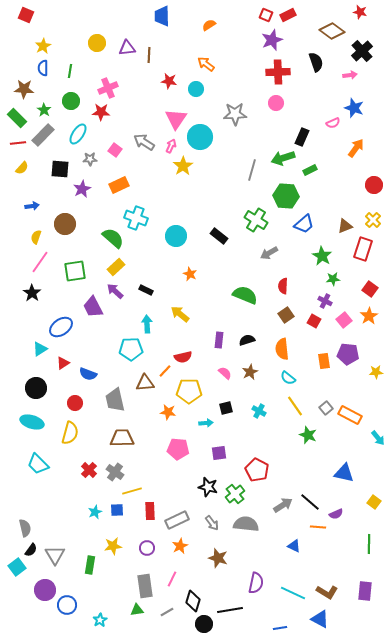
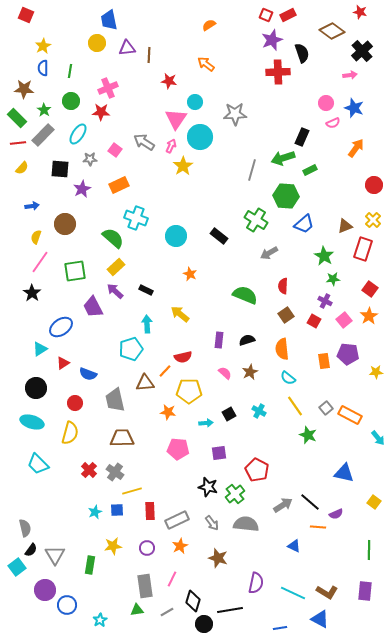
blue trapezoid at (162, 16): moved 53 px left, 4 px down; rotated 10 degrees counterclockwise
black semicircle at (316, 62): moved 14 px left, 9 px up
cyan circle at (196, 89): moved 1 px left, 13 px down
pink circle at (276, 103): moved 50 px right
green star at (322, 256): moved 2 px right
cyan pentagon at (131, 349): rotated 15 degrees counterclockwise
black square at (226, 408): moved 3 px right, 6 px down; rotated 16 degrees counterclockwise
green line at (369, 544): moved 6 px down
